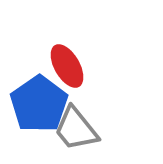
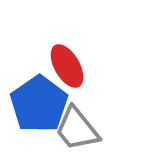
gray trapezoid: moved 1 px right
